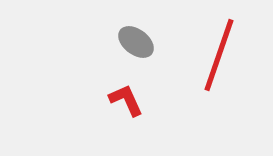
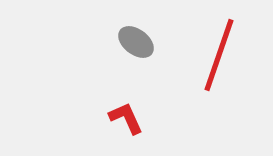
red L-shape: moved 18 px down
